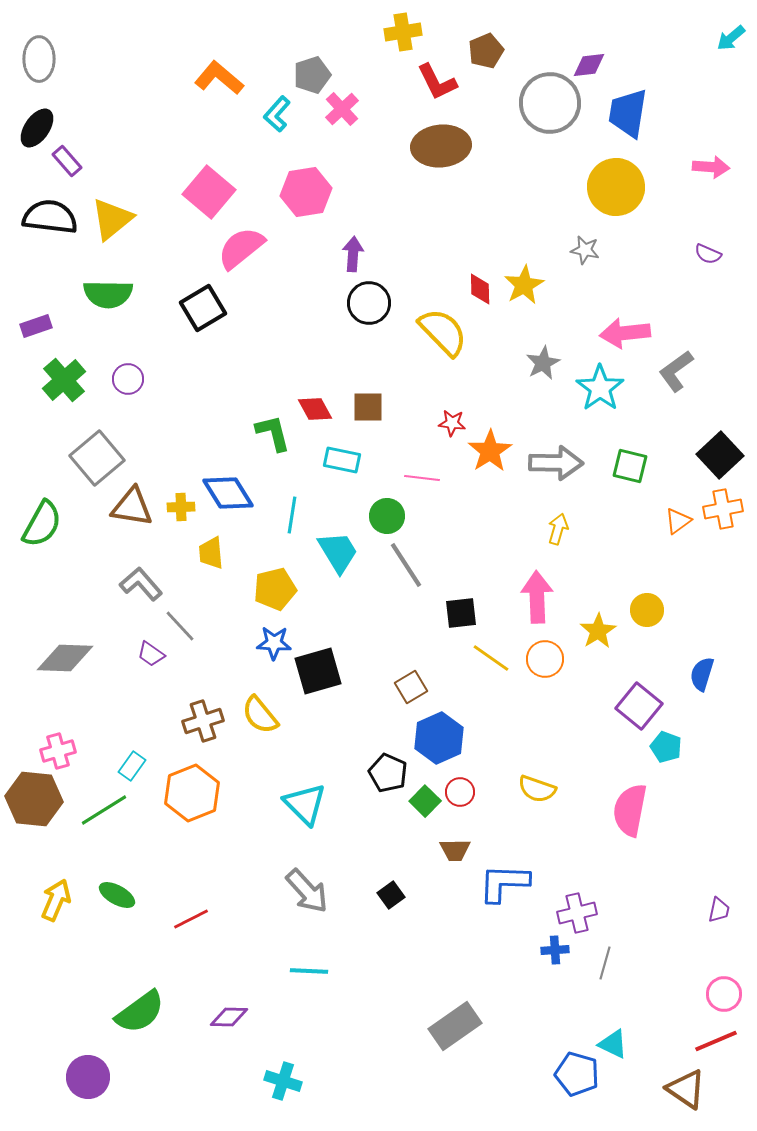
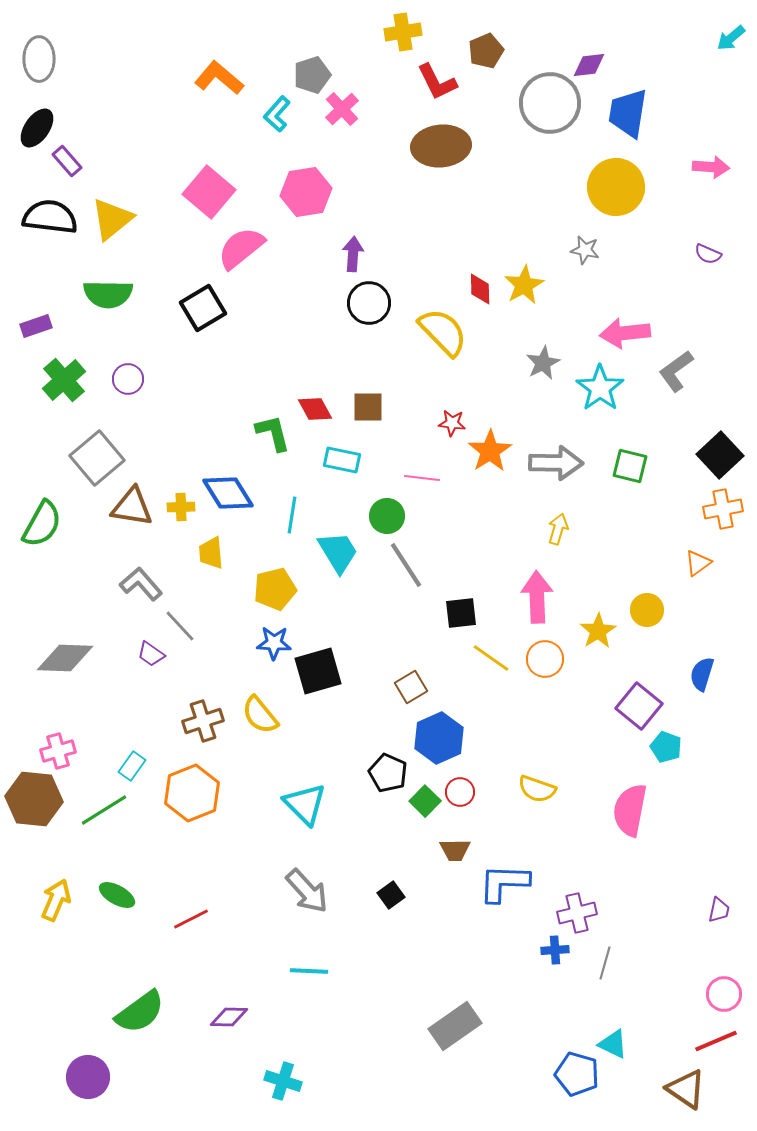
orange triangle at (678, 521): moved 20 px right, 42 px down
